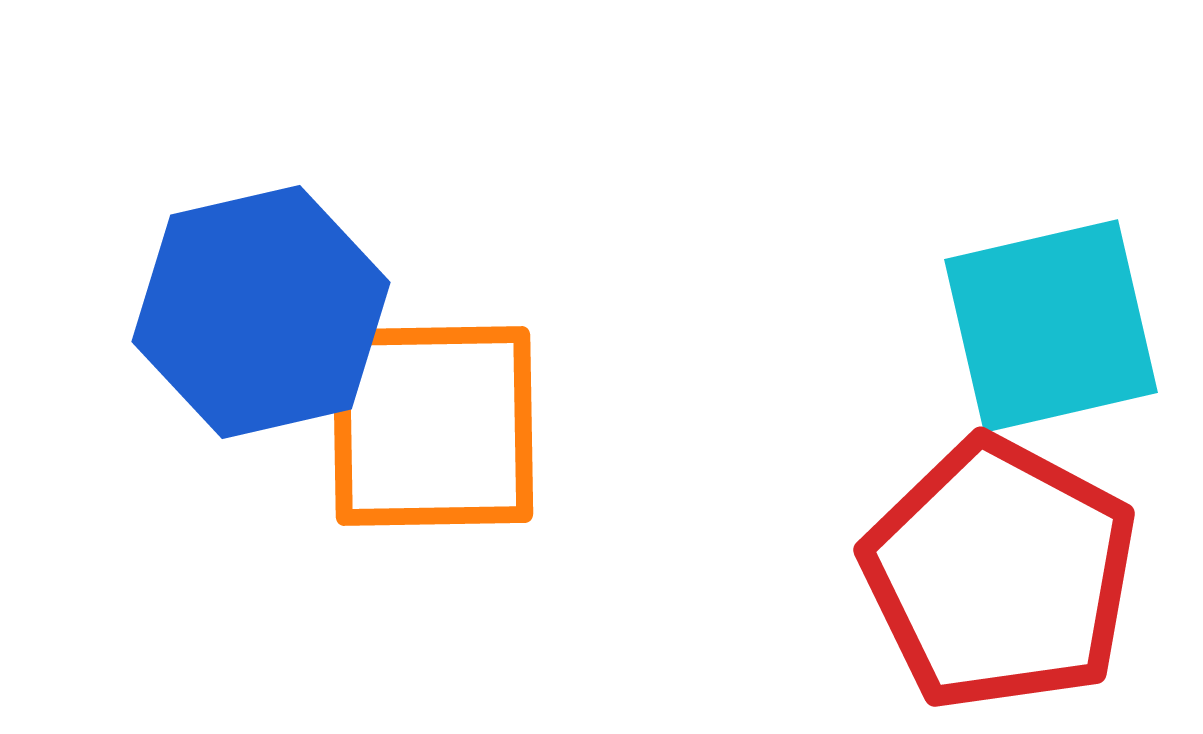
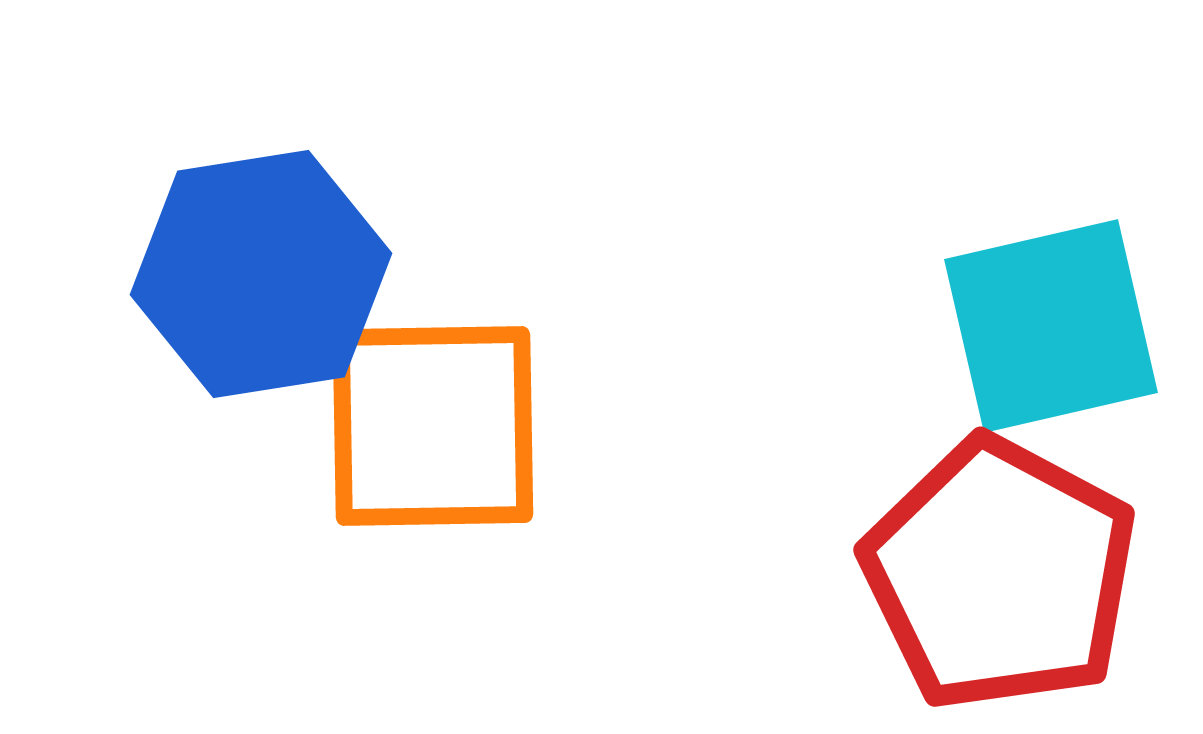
blue hexagon: moved 38 px up; rotated 4 degrees clockwise
